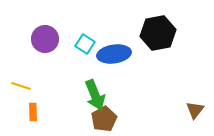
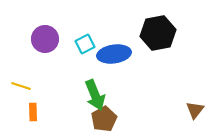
cyan square: rotated 30 degrees clockwise
